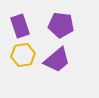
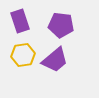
purple rectangle: moved 5 px up
purple trapezoid: moved 2 px left
